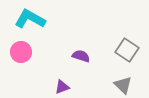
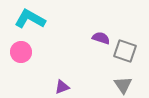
gray square: moved 2 px left, 1 px down; rotated 15 degrees counterclockwise
purple semicircle: moved 20 px right, 18 px up
gray triangle: rotated 12 degrees clockwise
